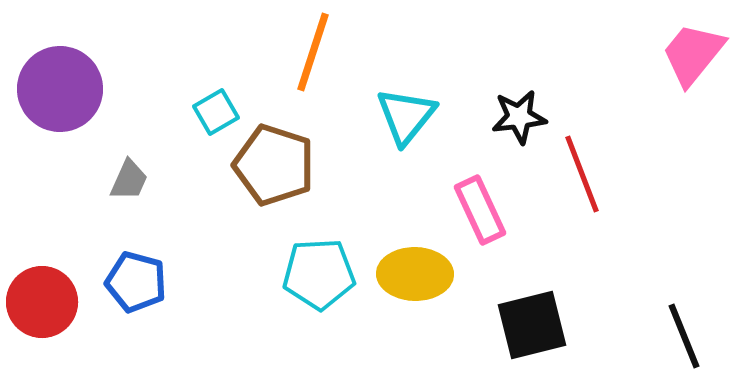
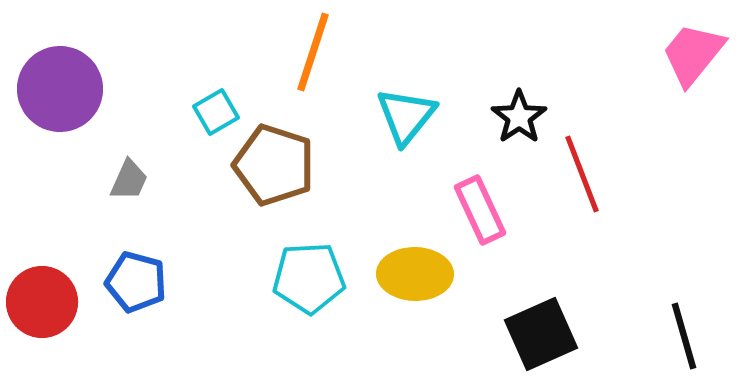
black star: rotated 28 degrees counterclockwise
cyan pentagon: moved 10 px left, 4 px down
black square: moved 9 px right, 9 px down; rotated 10 degrees counterclockwise
black line: rotated 6 degrees clockwise
